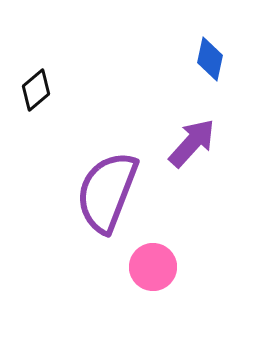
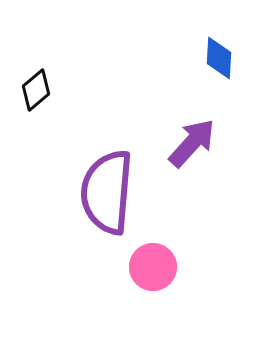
blue diamond: moved 9 px right, 1 px up; rotated 9 degrees counterclockwise
purple semicircle: rotated 16 degrees counterclockwise
